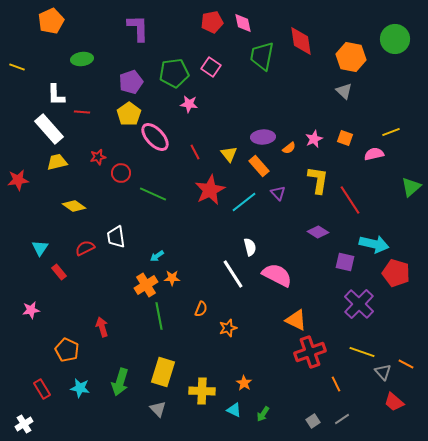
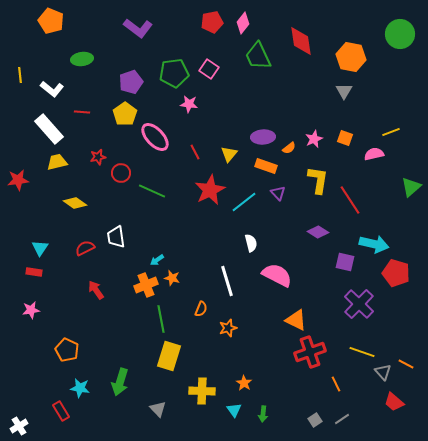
orange pentagon at (51, 21): rotated 25 degrees counterclockwise
pink diamond at (243, 23): rotated 50 degrees clockwise
purple L-shape at (138, 28): rotated 128 degrees clockwise
green circle at (395, 39): moved 5 px right, 5 px up
green trapezoid at (262, 56): moved 4 px left; rotated 36 degrees counterclockwise
yellow line at (17, 67): moved 3 px right, 8 px down; rotated 63 degrees clockwise
pink square at (211, 67): moved 2 px left, 2 px down
gray triangle at (344, 91): rotated 18 degrees clockwise
white L-shape at (56, 95): moved 4 px left, 6 px up; rotated 50 degrees counterclockwise
yellow pentagon at (129, 114): moved 4 px left
yellow triangle at (229, 154): rotated 18 degrees clockwise
orange rectangle at (259, 166): moved 7 px right; rotated 30 degrees counterclockwise
green line at (153, 194): moved 1 px left, 3 px up
yellow diamond at (74, 206): moved 1 px right, 3 px up
white semicircle at (250, 247): moved 1 px right, 4 px up
cyan arrow at (157, 256): moved 4 px down
red rectangle at (59, 272): moved 25 px left; rotated 42 degrees counterclockwise
white line at (233, 274): moved 6 px left, 7 px down; rotated 16 degrees clockwise
orange star at (172, 278): rotated 14 degrees clockwise
orange cross at (146, 285): rotated 10 degrees clockwise
green line at (159, 316): moved 2 px right, 3 px down
red arrow at (102, 327): moved 6 px left, 37 px up; rotated 18 degrees counterclockwise
yellow rectangle at (163, 372): moved 6 px right, 16 px up
red rectangle at (42, 389): moved 19 px right, 22 px down
cyan triangle at (234, 410): rotated 28 degrees clockwise
green arrow at (263, 414): rotated 28 degrees counterclockwise
gray square at (313, 421): moved 2 px right, 1 px up
white cross at (24, 424): moved 5 px left, 2 px down
